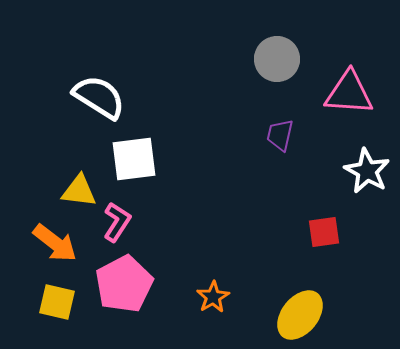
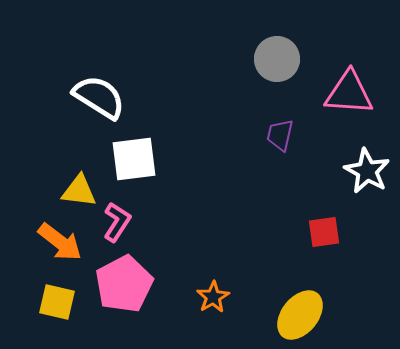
orange arrow: moved 5 px right, 1 px up
